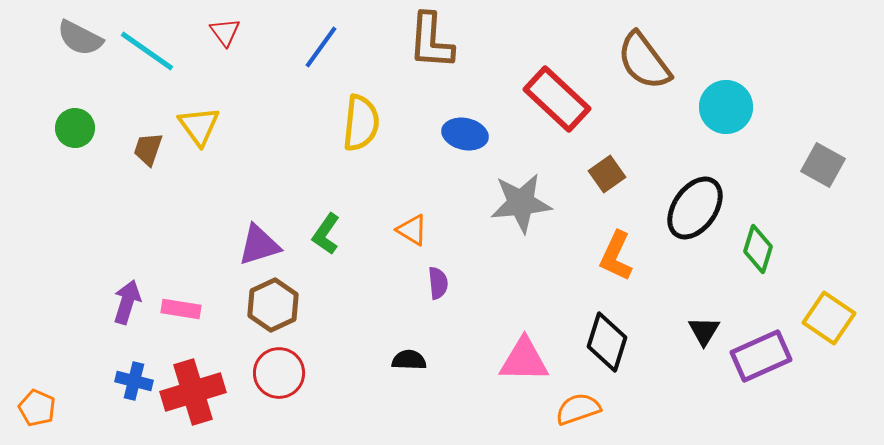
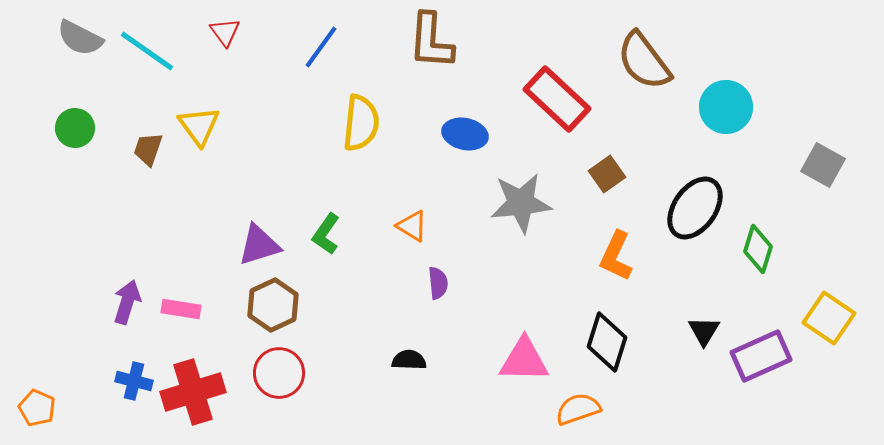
orange triangle: moved 4 px up
